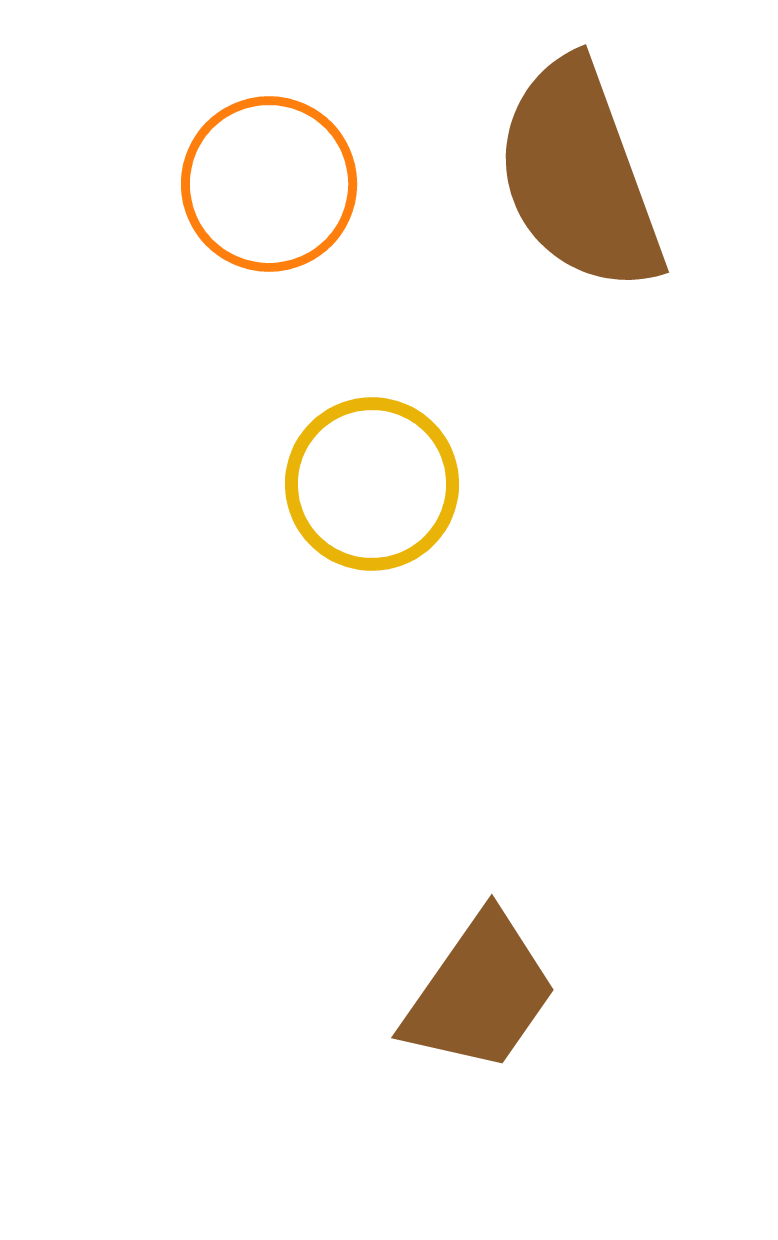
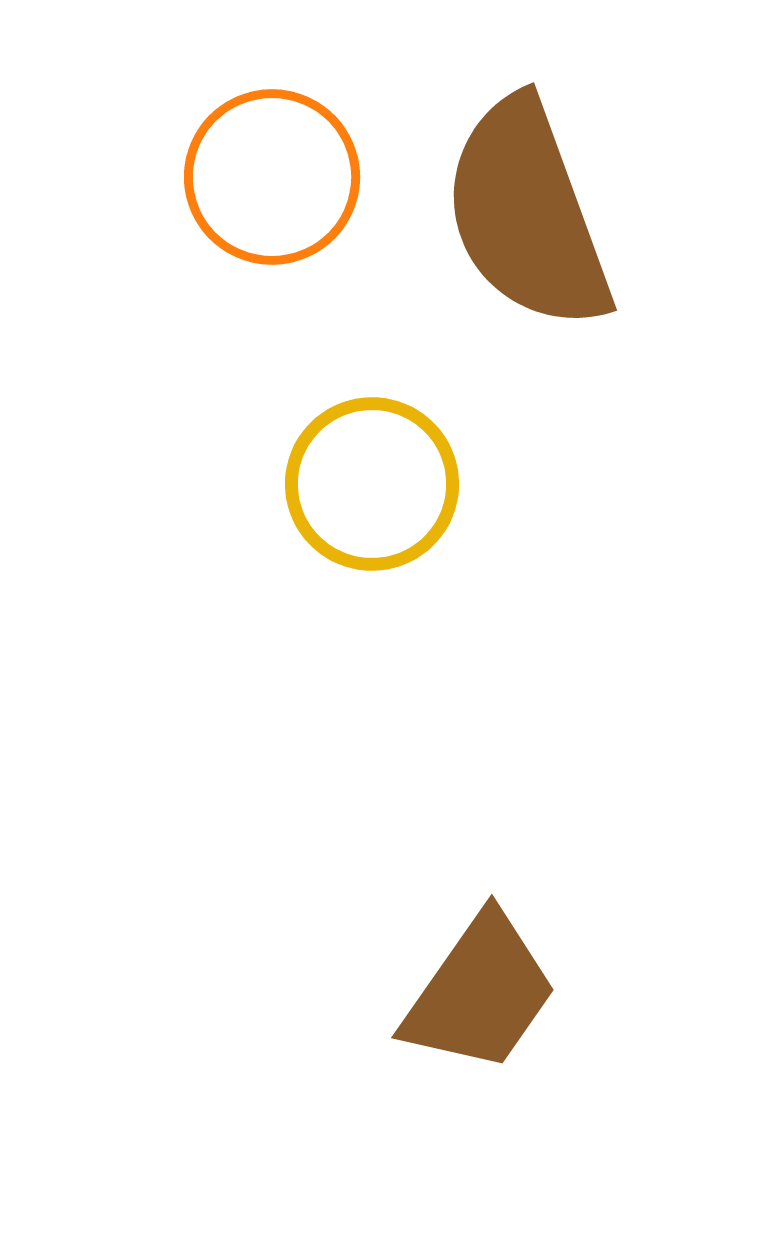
brown semicircle: moved 52 px left, 38 px down
orange circle: moved 3 px right, 7 px up
